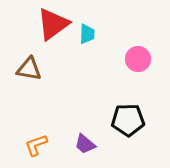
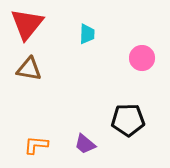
red triangle: moved 26 px left; rotated 15 degrees counterclockwise
pink circle: moved 4 px right, 1 px up
orange L-shape: rotated 25 degrees clockwise
